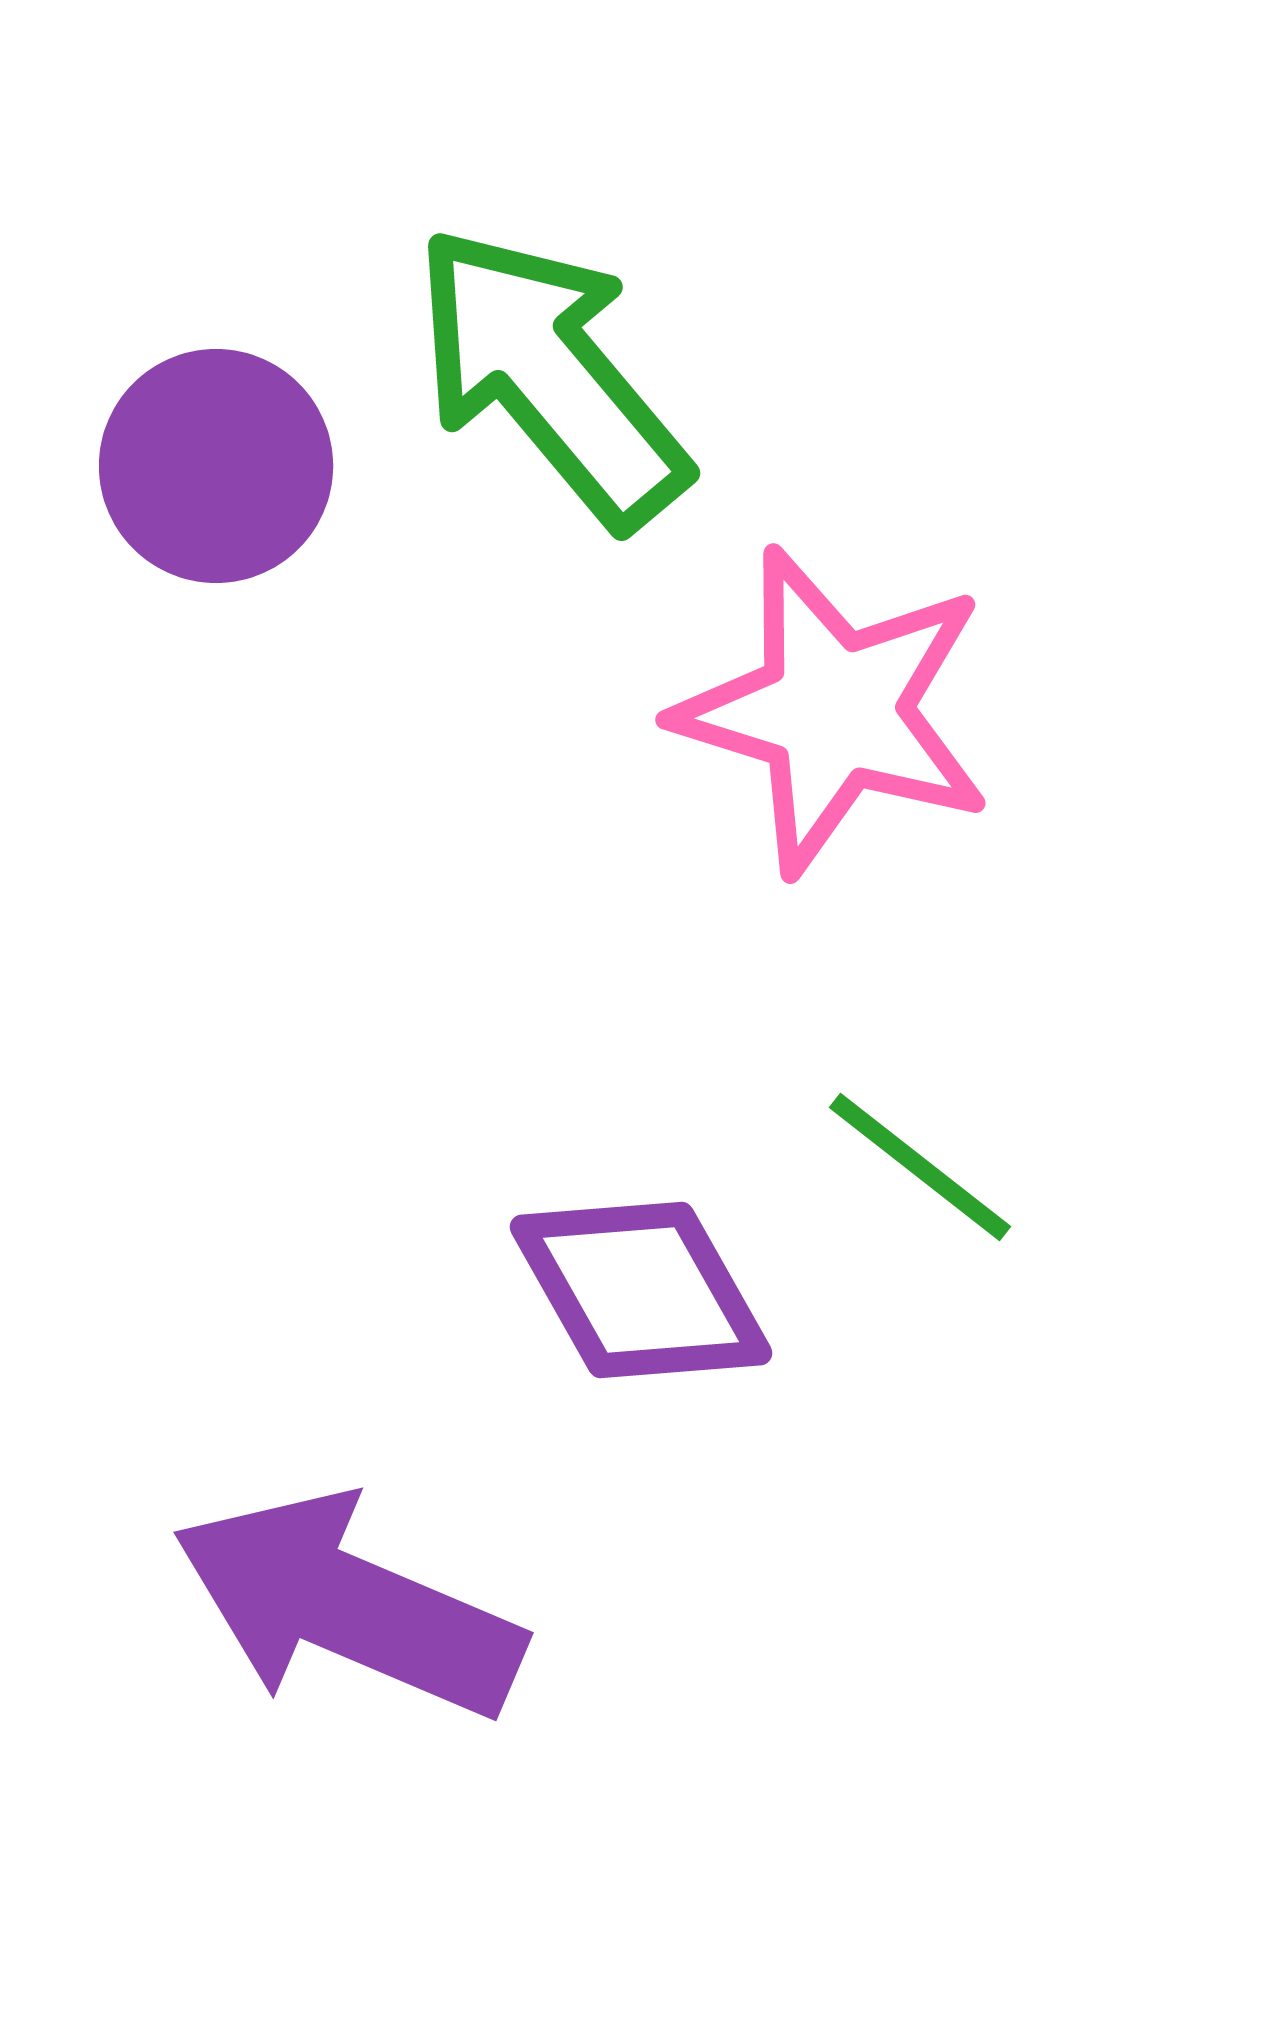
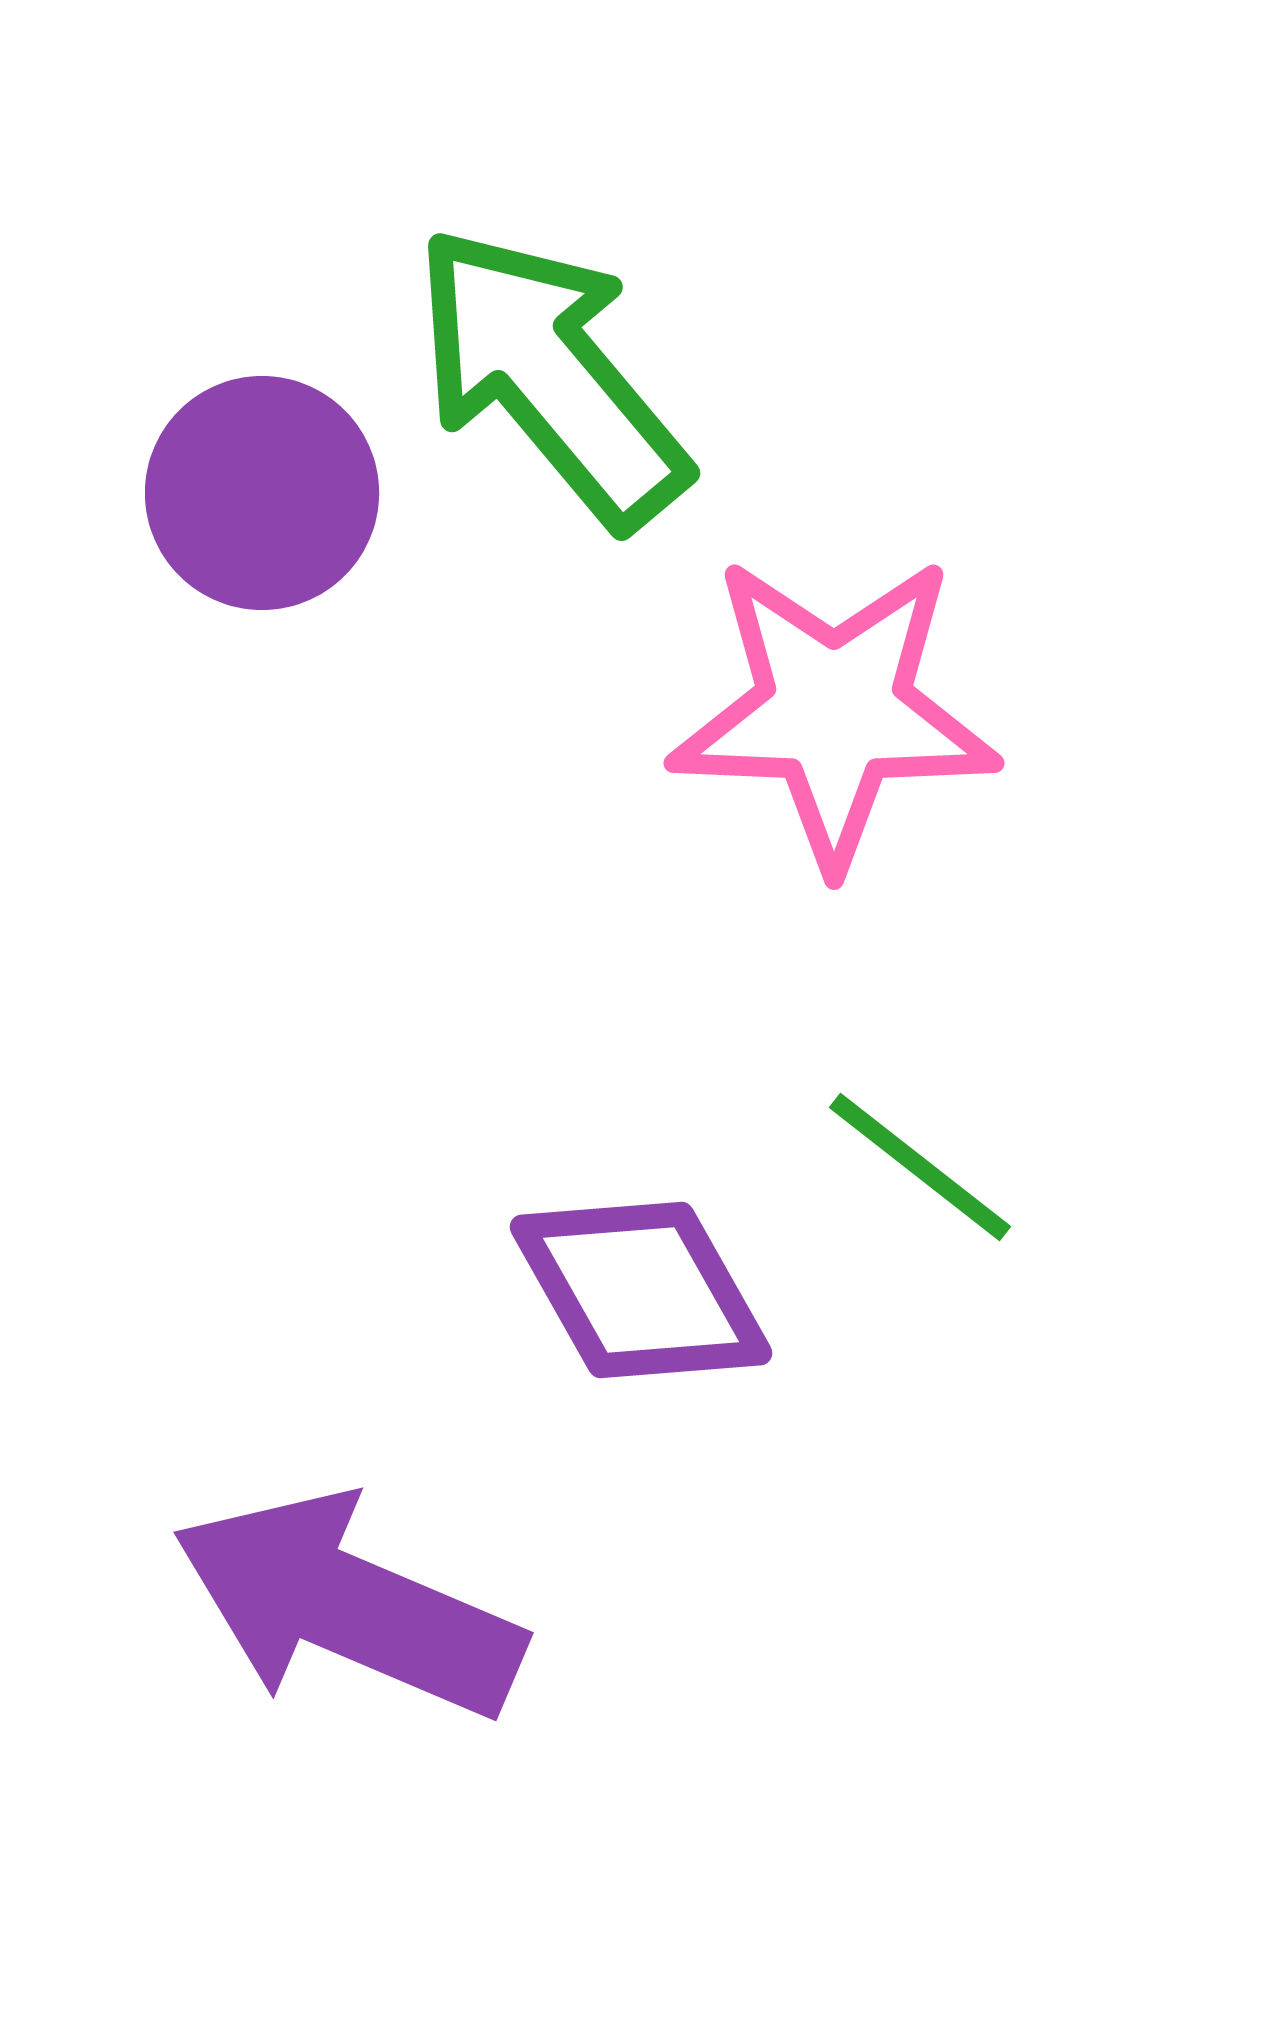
purple circle: moved 46 px right, 27 px down
pink star: rotated 15 degrees counterclockwise
